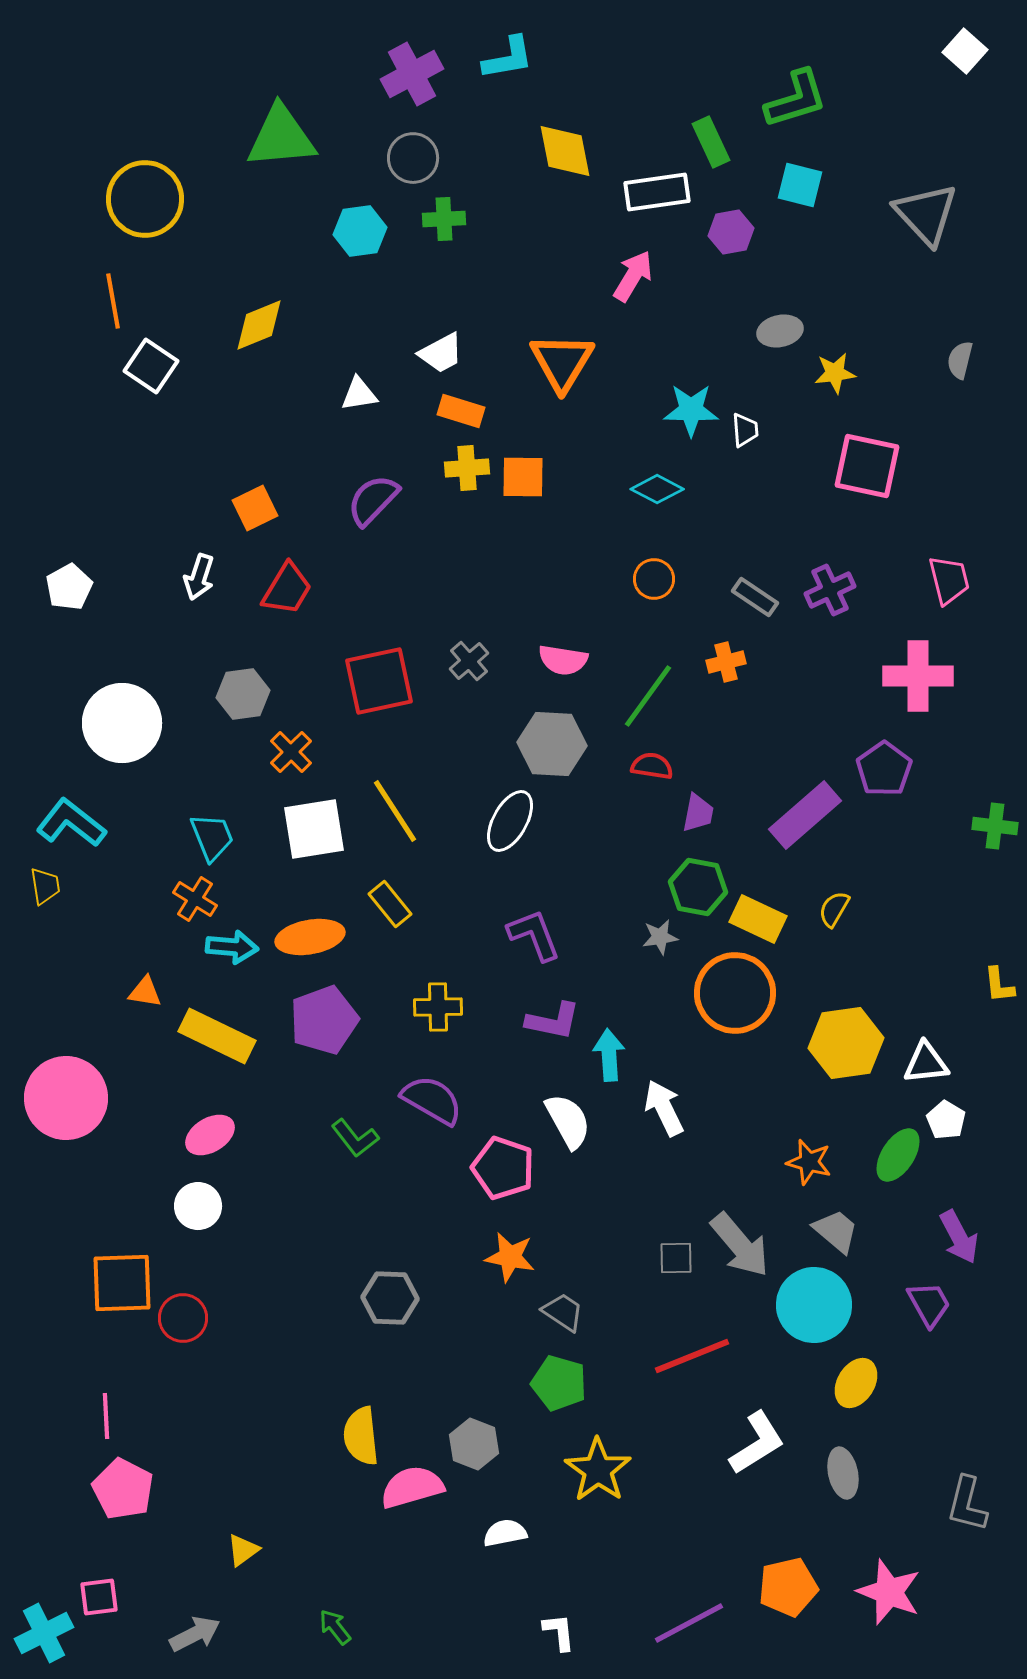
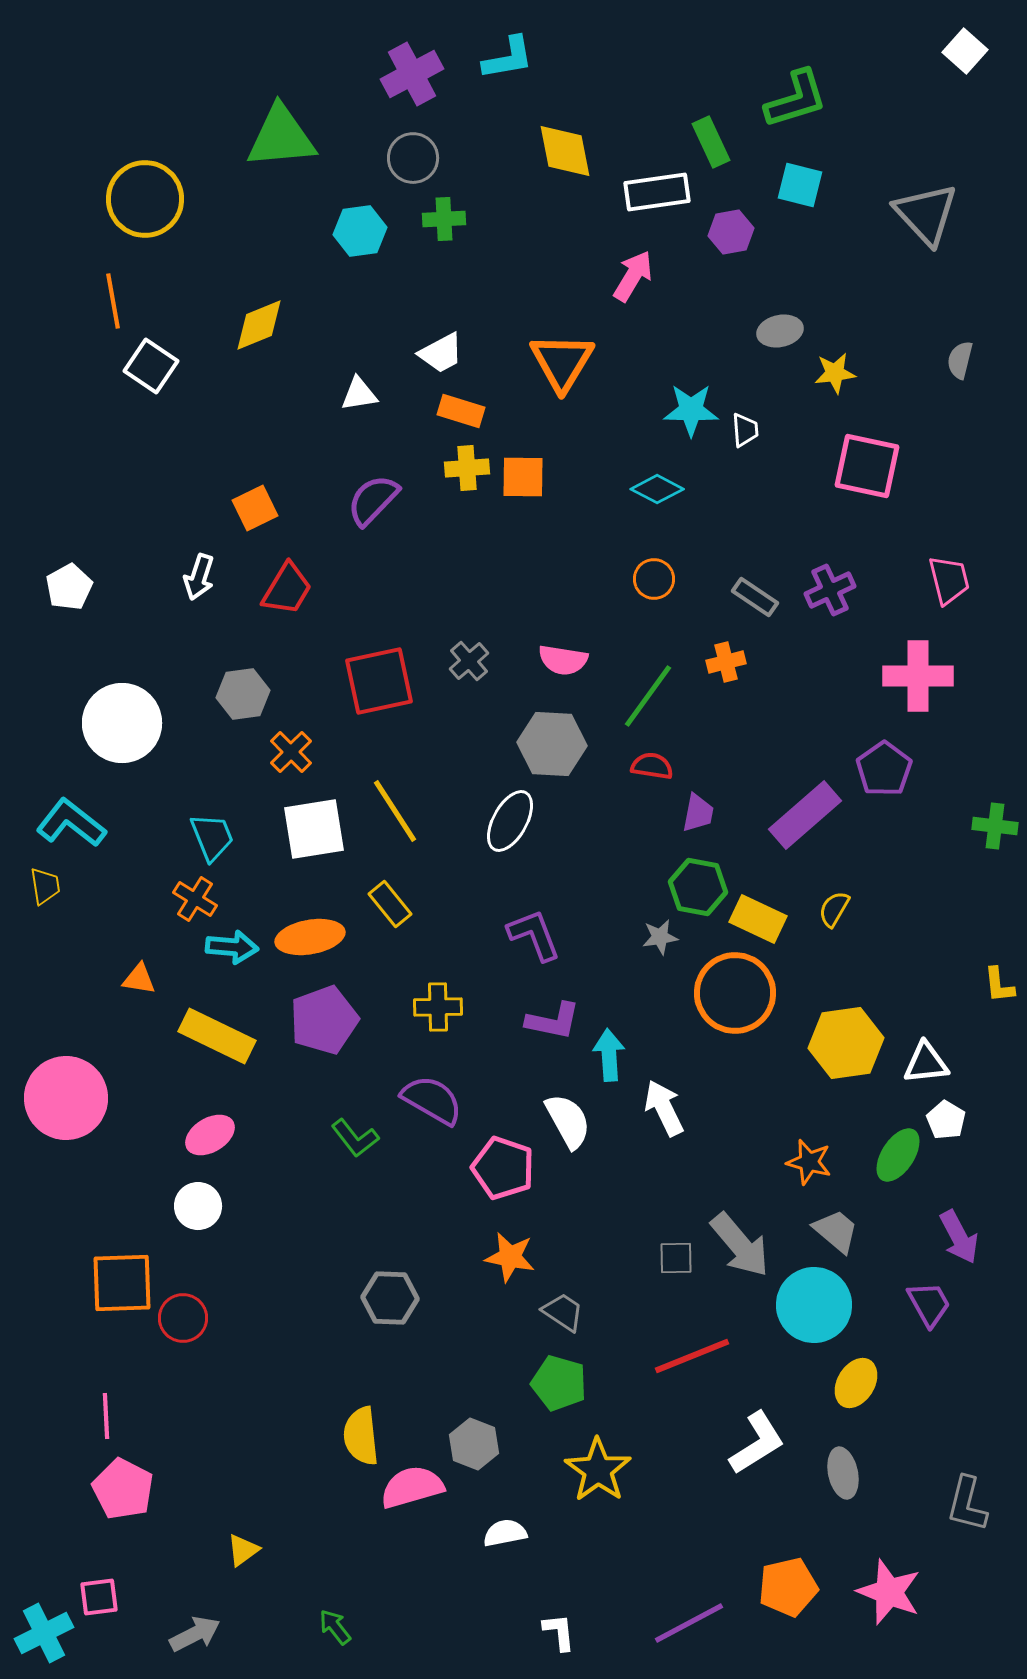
orange triangle at (145, 992): moved 6 px left, 13 px up
